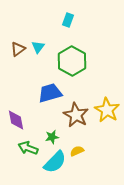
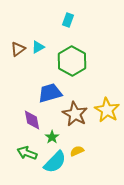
cyan triangle: rotated 24 degrees clockwise
brown star: moved 1 px left, 1 px up
purple diamond: moved 16 px right
green star: rotated 24 degrees counterclockwise
green arrow: moved 1 px left, 5 px down
